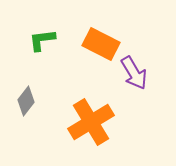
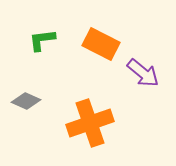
purple arrow: moved 9 px right; rotated 20 degrees counterclockwise
gray diamond: rotated 76 degrees clockwise
orange cross: moved 1 px left, 1 px down; rotated 12 degrees clockwise
